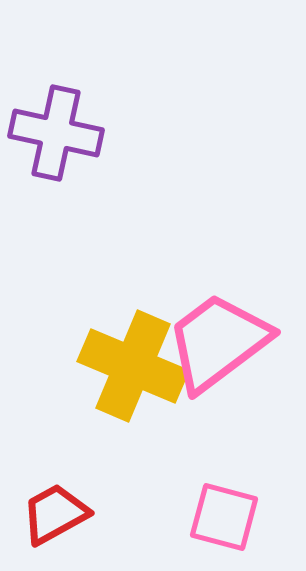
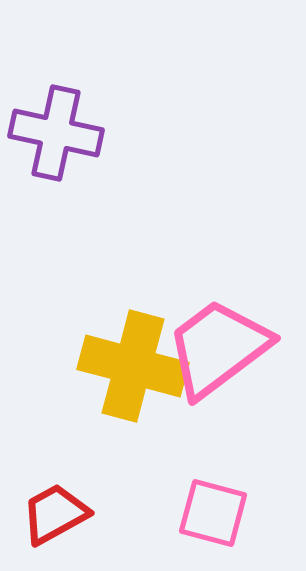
pink trapezoid: moved 6 px down
yellow cross: rotated 8 degrees counterclockwise
pink square: moved 11 px left, 4 px up
